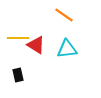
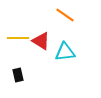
orange line: moved 1 px right
red triangle: moved 5 px right, 4 px up
cyan triangle: moved 2 px left, 3 px down
